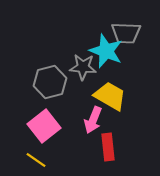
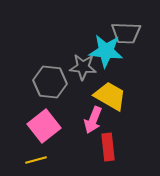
cyan star: rotated 16 degrees counterclockwise
gray hexagon: rotated 20 degrees clockwise
yellow line: rotated 50 degrees counterclockwise
